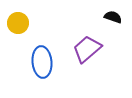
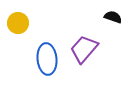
purple trapezoid: moved 3 px left; rotated 8 degrees counterclockwise
blue ellipse: moved 5 px right, 3 px up
